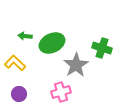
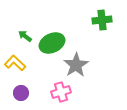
green arrow: rotated 32 degrees clockwise
green cross: moved 28 px up; rotated 24 degrees counterclockwise
purple circle: moved 2 px right, 1 px up
